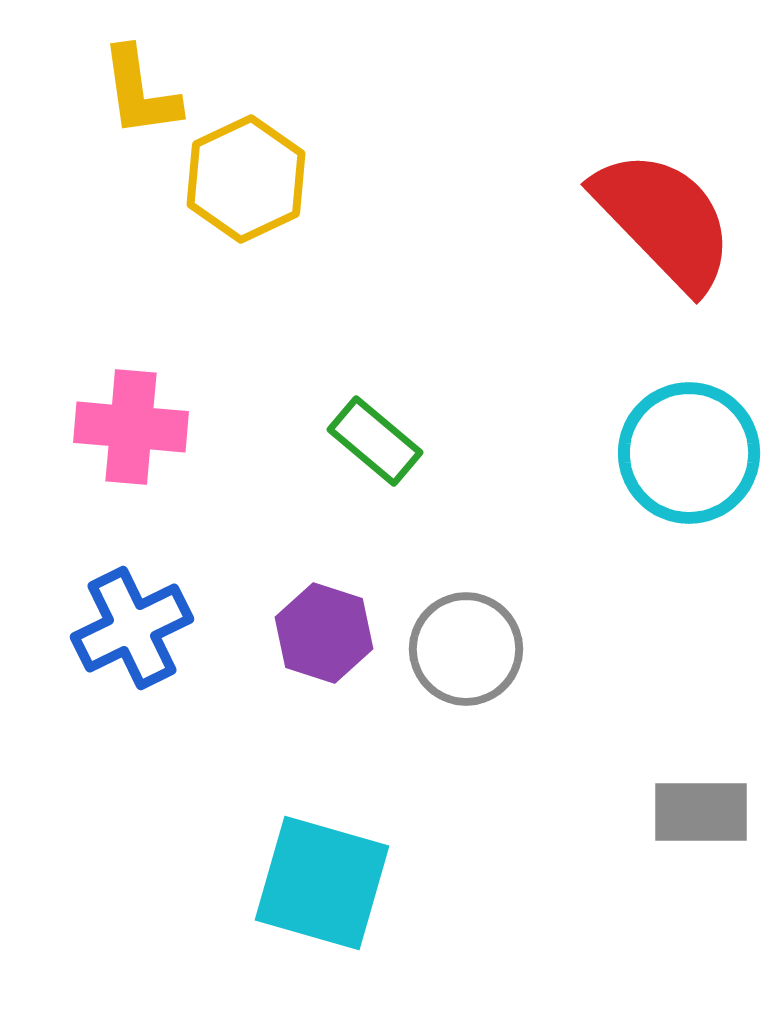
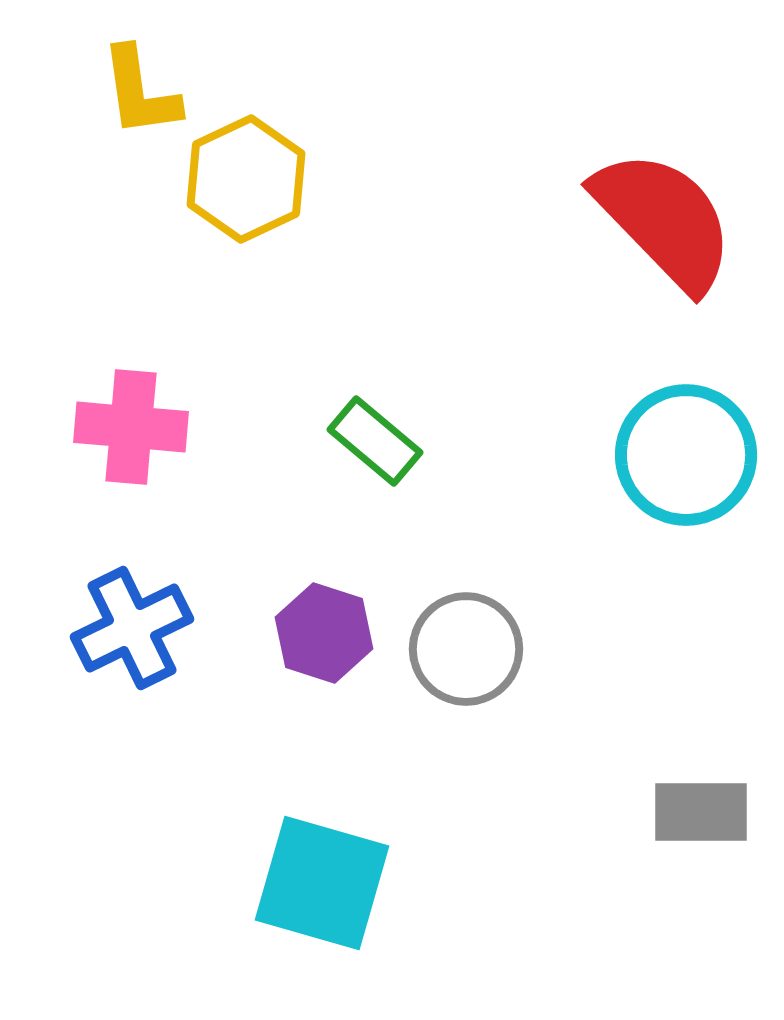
cyan circle: moved 3 px left, 2 px down
